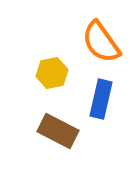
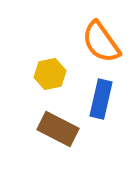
yellow hexagon: moved 2 px left, 1 px down
brown rectangle: moved 2 px up
